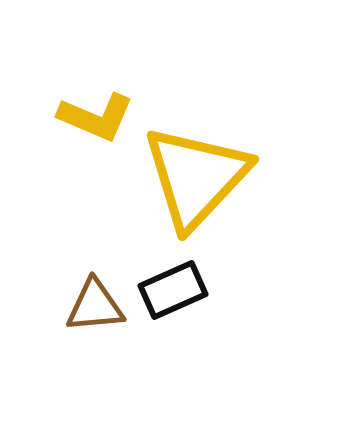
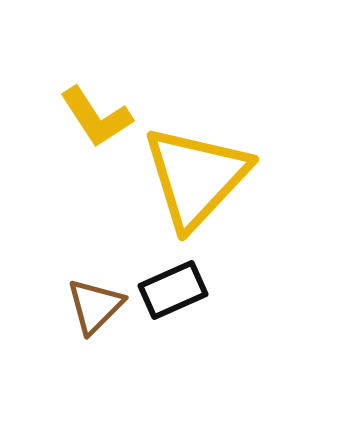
yellow L-shape: rotated 34 degrees clockwise
brown triangle: rotated 40 degrees counterclockwise
